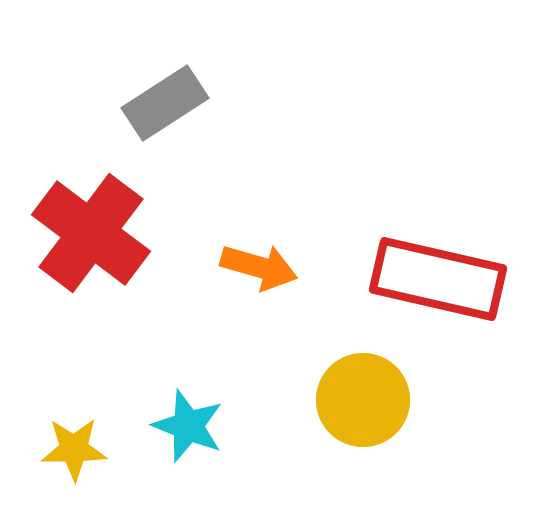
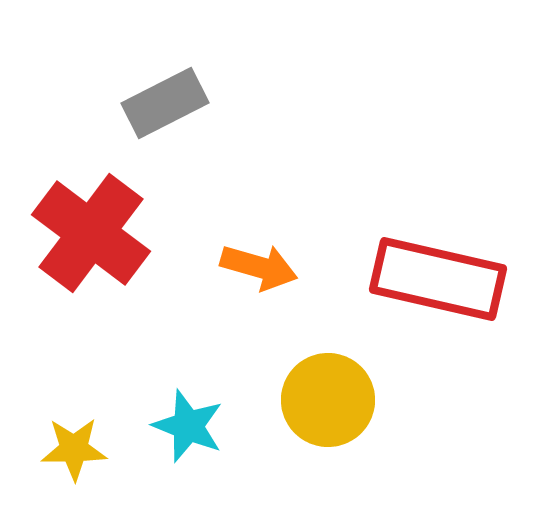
gray rectangle: rotated 6 degrees clockwise
yellow circle: moved 35 px left
